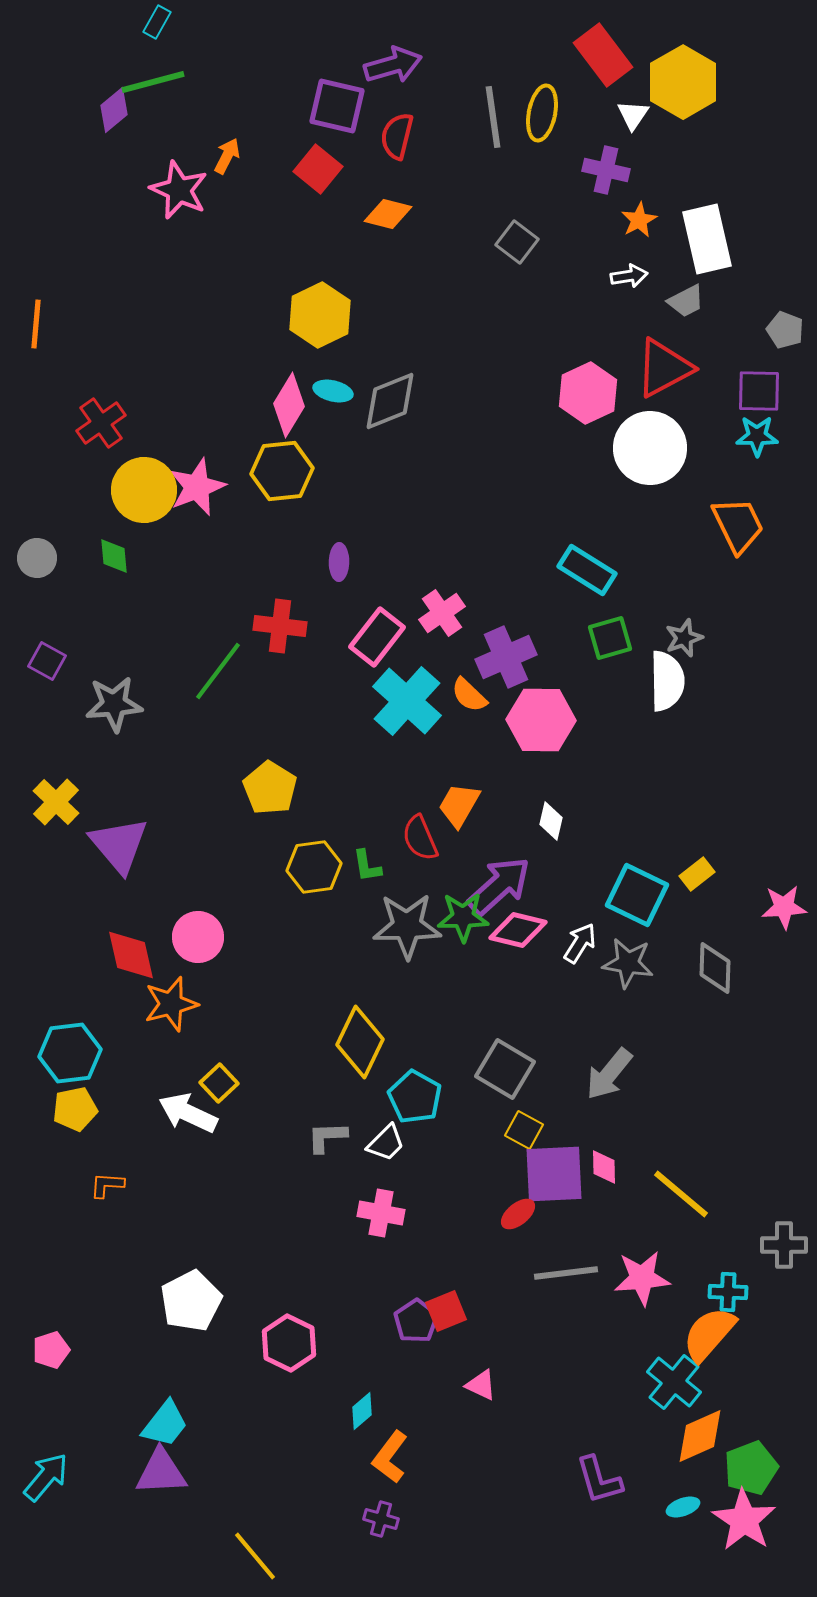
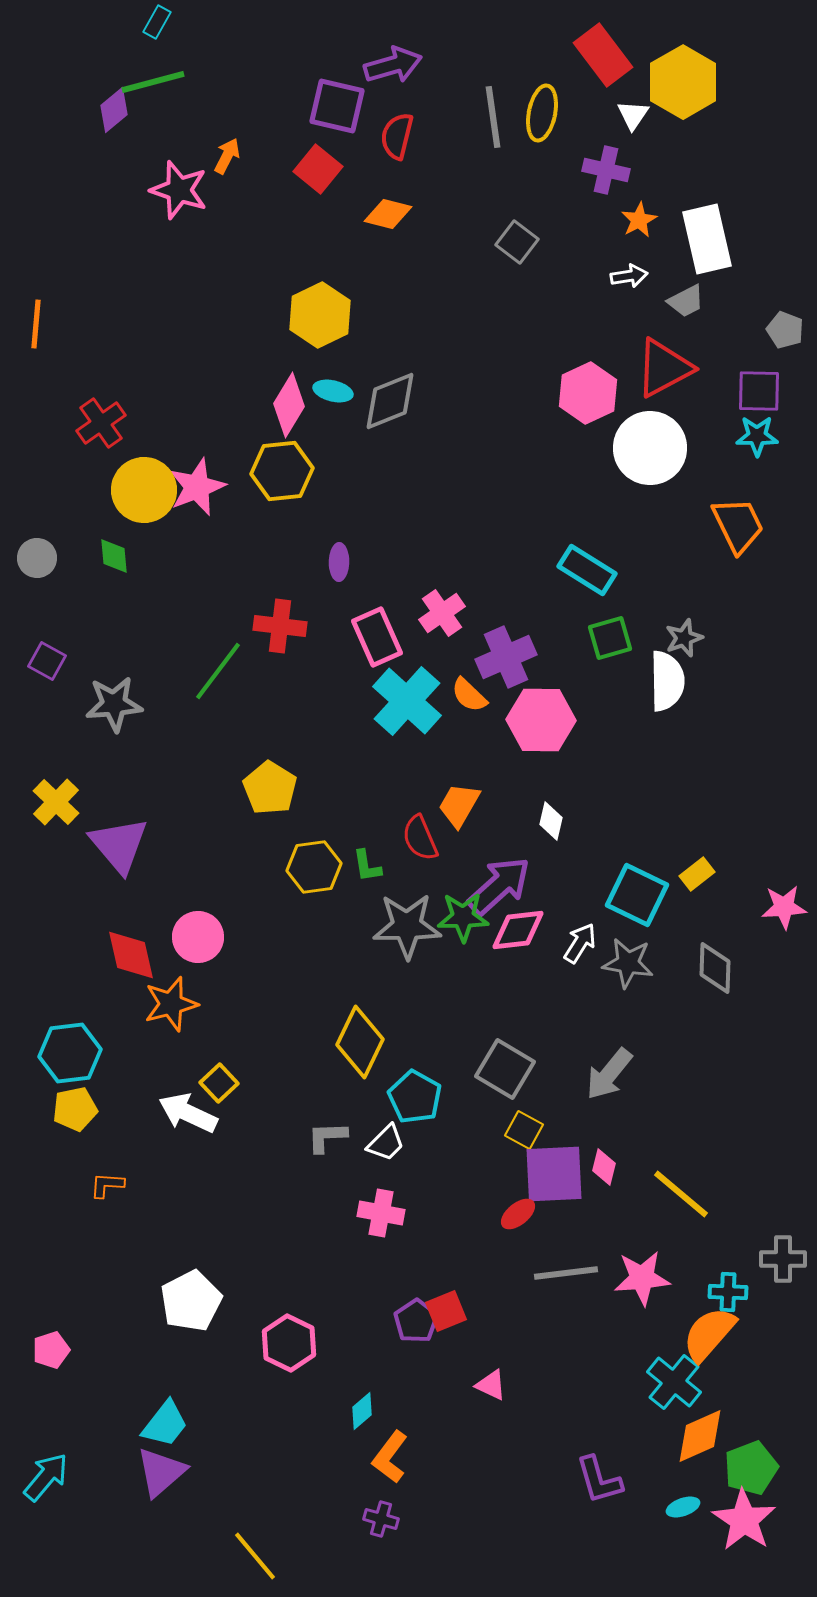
pink star at (179, 190): rotated 6 degrees counterclockwise
pink rectangle at (377, 637): rotated 62 degrees counterclockwise
pink diamond at (518, 930): rotated 20 degrees counterclockwise
pink diamond at (604, 1167): rotated 15 degrees clockwise
gray cross at (784, 1245): moved 1 px left, 14 px down
pink triangle at (481, 1385): moved 10 px right
purple triangle at (161, 1472): rotated 38 degrees counterclockwise
